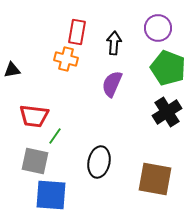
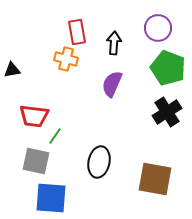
red rectangle: rotated 20 degrees counterclockwise
gray square: moved 1 px right
blue square: moved 3 px down
